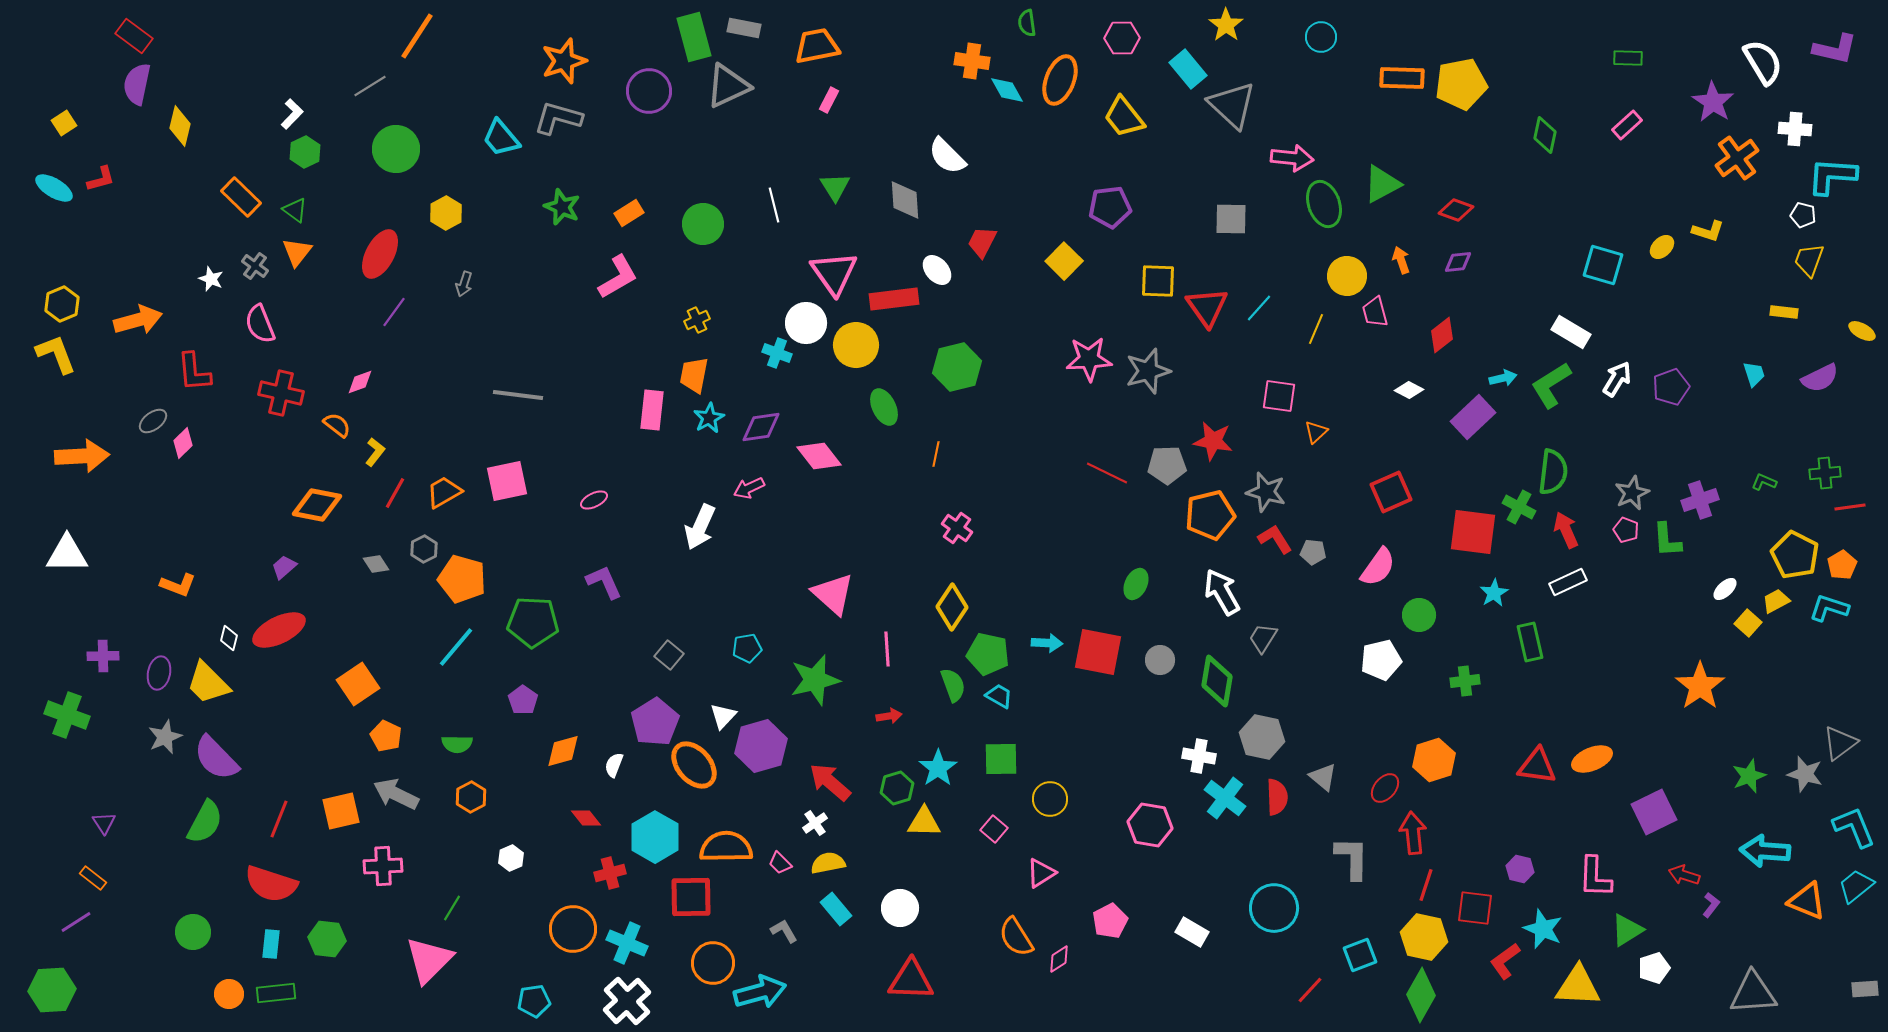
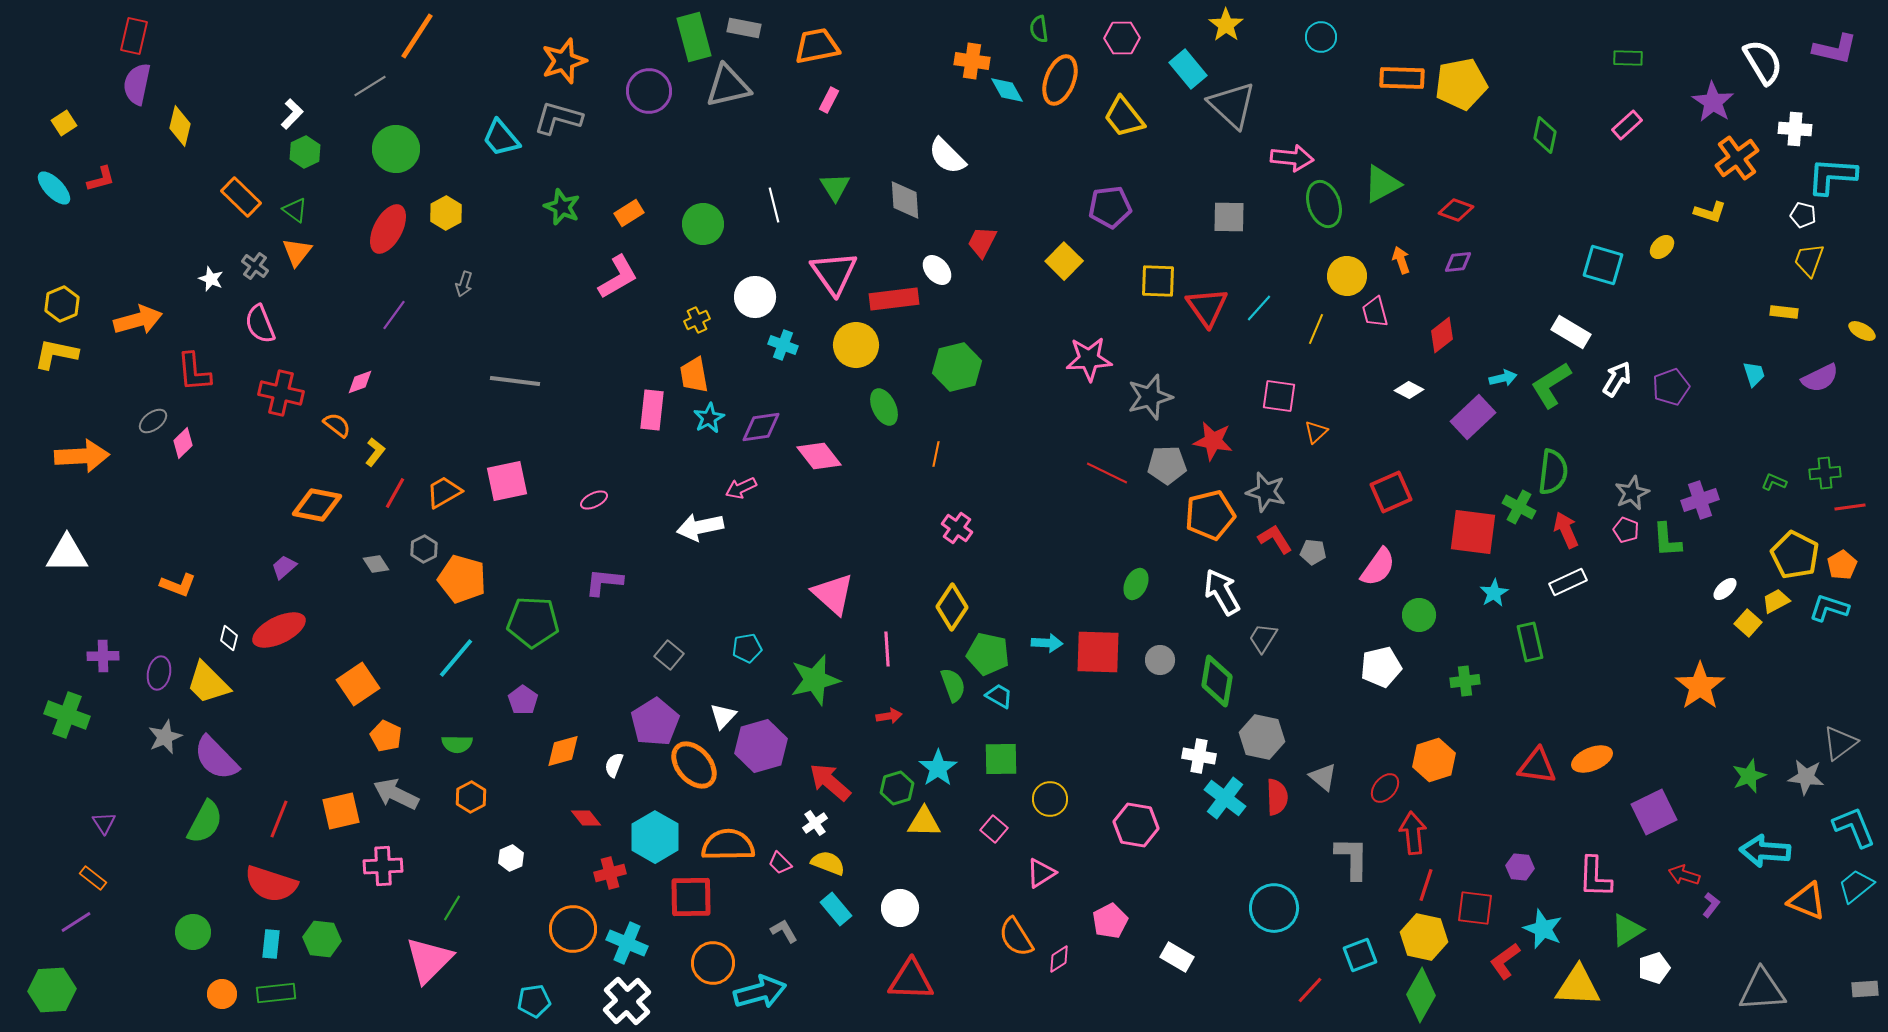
green semicircle at (1027, 23): moved 12 px right, 6 px down
red rectangle at (134, 36): rotated 66 degrees clockwise
gray triangle at (728, 86): rotated 12 degrees clockwise
cyan ellipse at (54, 188): rotated 15 degrees clockwise
gray square at (1231, 219): moved 2 px left, 2 px up
yellow L-shape at (1708, 231): moved 2 px right, 19 px up
red ellipse at (380, 254): moved 8 px right, 25 px up
purple line at (394, 312): moved 3 px down
white circle at (806, 323): moved 51 px left, 26 px up
cyan cross at (777, 353): moved 6 px right, 8 px up
yellow L-shape at (56, 354): rotated 57 degrees counterclockwise
gray star at (1148, 371): moved 2 px right, 26 px down
orange trapezoid at (694, 375): rotated 21 degrees counterclockwise
gray line at (518, 395): moved 3 px left, 14 px up
green L-shape at (1764, 482): moved 10 px right
pink arrow at (749, 488): moved 8 px left
white arrow at (700, 527): rotated 54 degrees clockwise
purple L-shape at (604, 582): rotated 60 degrees counterclockwise
cyan line at (456, 647): moved 11 px down
red square at (1098, 652): rotated 9 degrees counterclockwise
white pentagon at (1381, 660): moved 7 px down
gray star at (1805, 774): moved 1 px right, 3 px down; rotated 9 degrees counterclockwise
pink hexagon at (1150, 825): moved 14 px left
orange semicircle at (726, 847): moved 2 px right, 2 px up
yellow semicircle at (828, 863): rotated 32 degrees clockwise
purple hexagon at (1520, 869): moved 2 px up; rotated 8 degrees counterclockwise
white rectangle at (1192, 932): moved 15 px left, 25 px down
green hexagon at (327, 939): moved 5 px left
gray triangle at (1753, 993): moved 9 px right, 3 px up
orange circle at (229, 994): moved 7 px left
